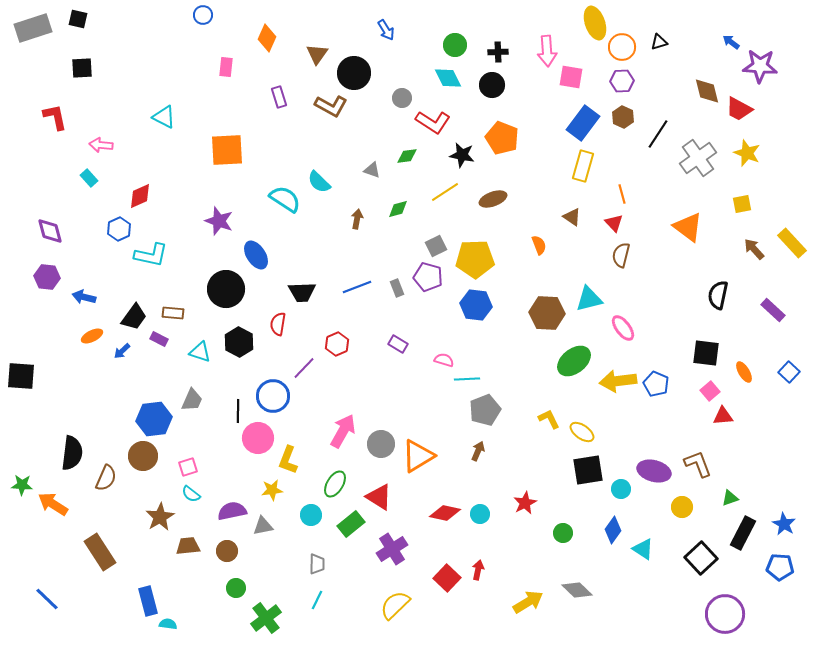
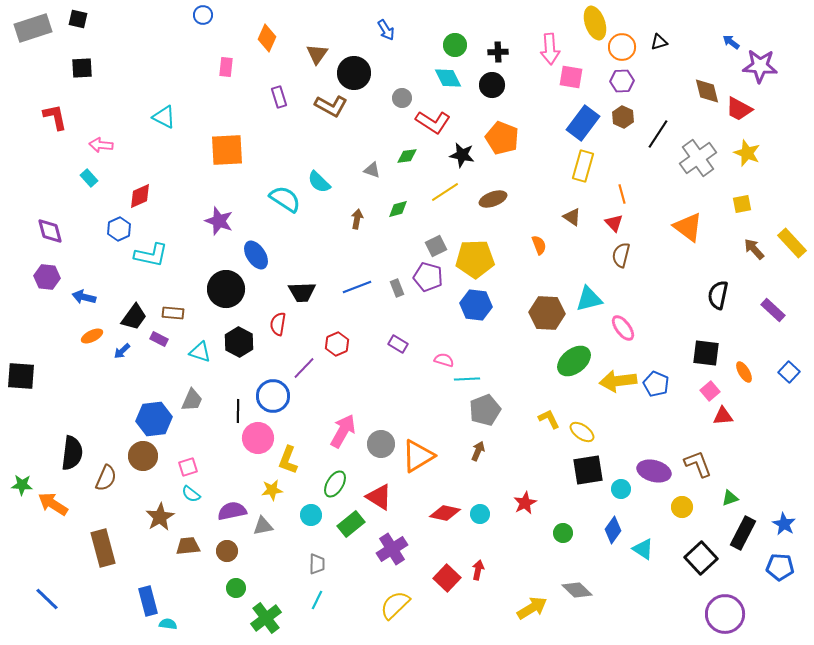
pink arrow at (547, 51): moved 3 px right, 2 px up
brown rectangle at (100, 552): moved 3 px right, 4 px up; rotated 18 degrees clockwise
yellow arrow at (528, 602): moved 4 px right, 6 px down
